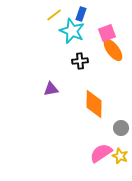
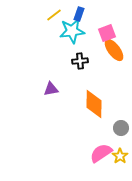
blue rectangle: moved 2 px left
cyan star: rotated 30 degrees counterclockwise
orange ellipse: moved 1 px right
yellow star: rotated 14 degrees clockwise
